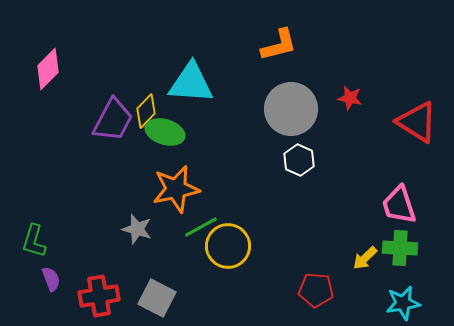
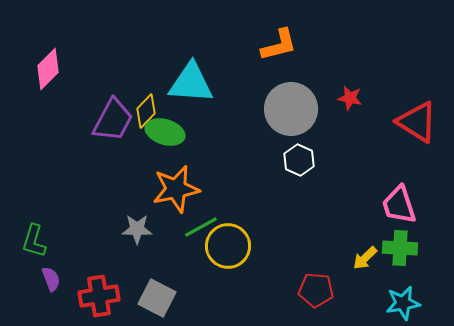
gray star: rotated 16 degrees counterclockwise
